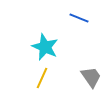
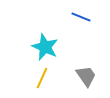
blue line: moved 2 px right, 1 px up
gray trapezoid: moved 5 px left, 1 px up
